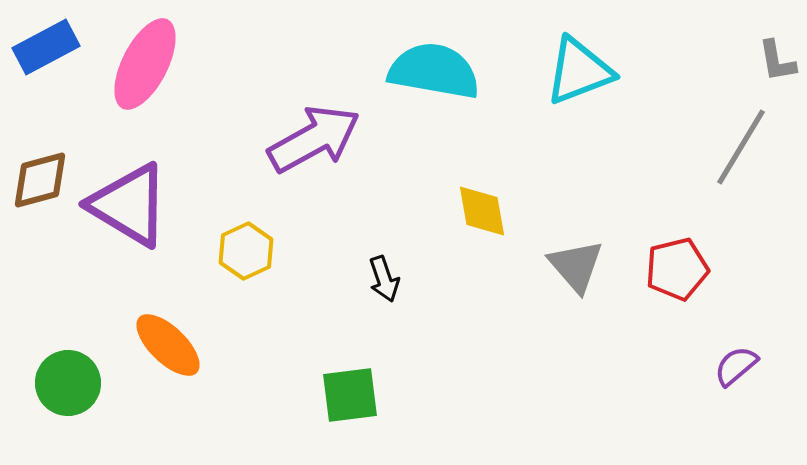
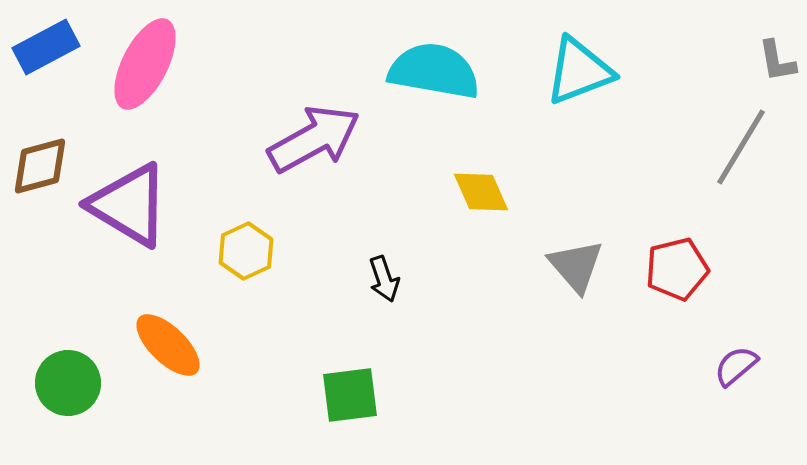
brown diamond: moved 14 px up
yellow diamond: moved 1 px left, 19 px up; rotated 14 degrees counterclockwise
